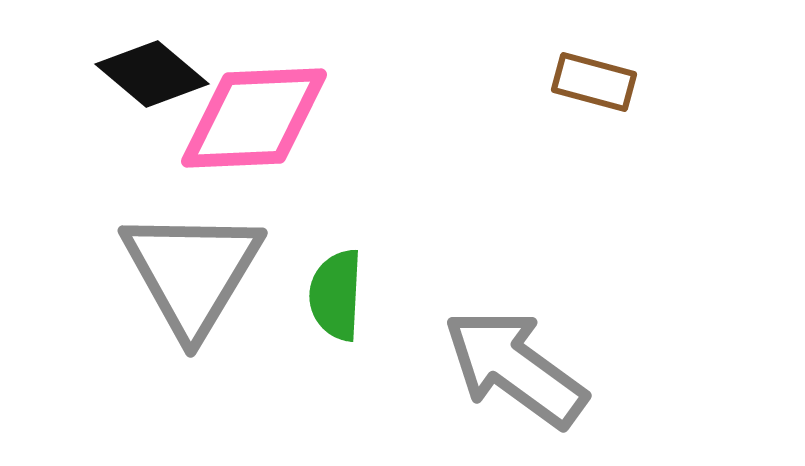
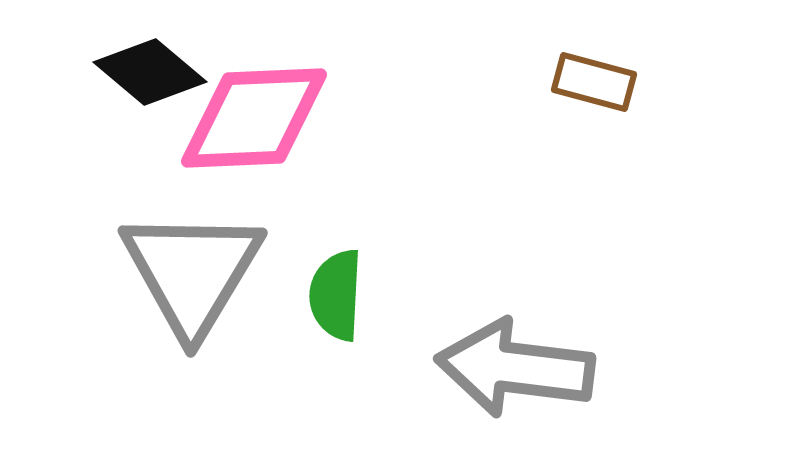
black diamond: moved 2 px left, 2 px up
gray arrow: rotated 29 degrees counterclockwise
